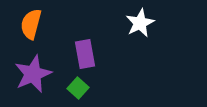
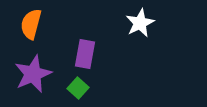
purple rectangle: rotated 20 degrees clockwise
